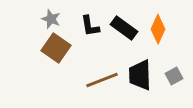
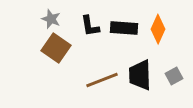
black rectangle: rotated 32 degrees counterclockwise
